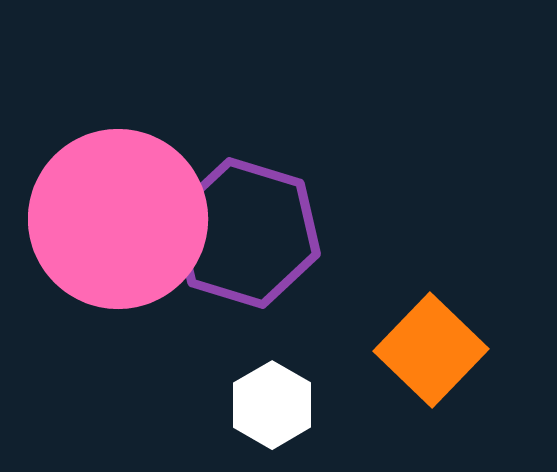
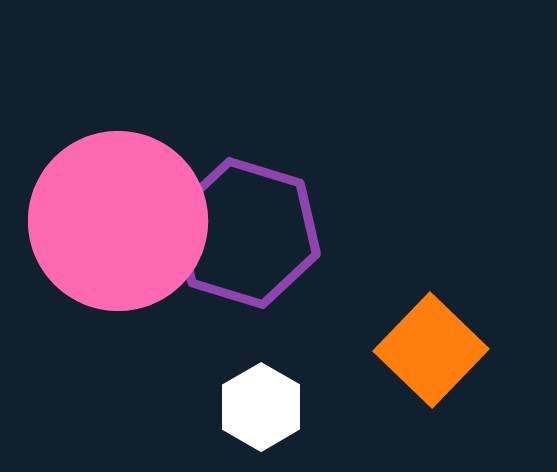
pink circle: moved 2 px down
white hexagon: moved 11 px left, 2 px down
